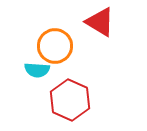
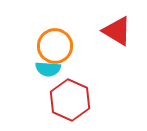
red triangle: moved 17 px right, 9 px down
cyan semicircle: moved 11 px right, 1 px up
